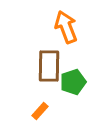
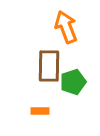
orange rectangle: rotated 48 degrees clockwise
